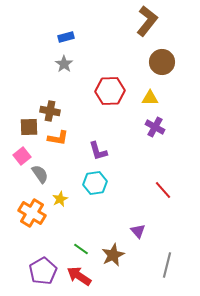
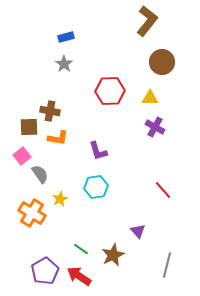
cyan hexagon: moved 1 px right, 4 px down
purple pentagon: moved 2 px right
